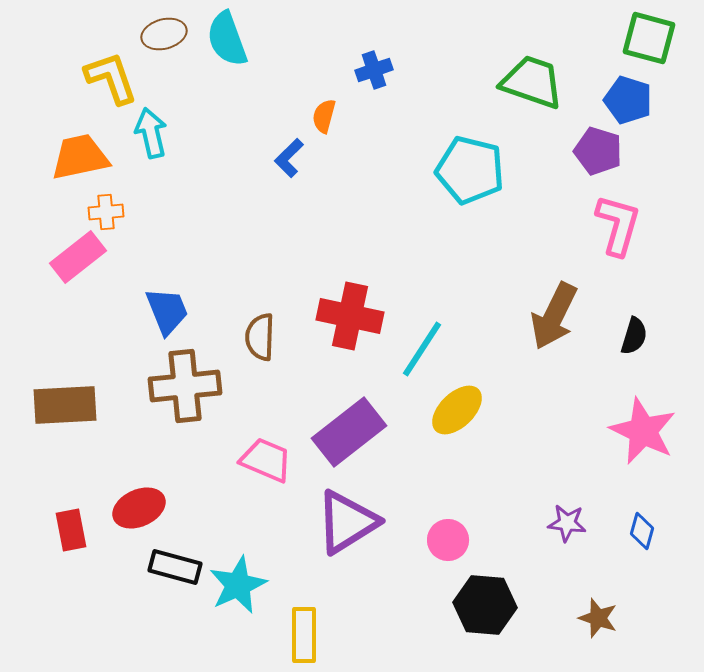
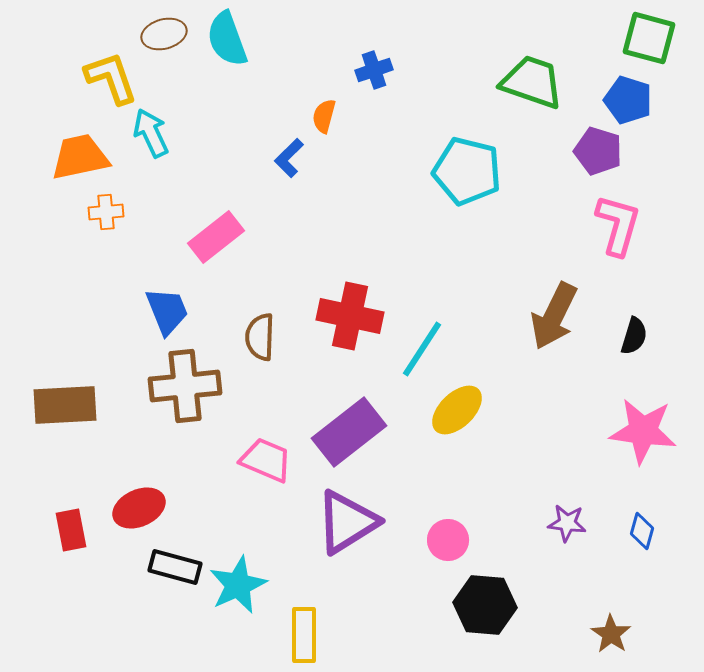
cyan arrow: rotated 12 degrees counterclockwise
cyan pentagon: moved 3 px left, 1 px down
pink rectangle: moved 138 px right, 20 px up
pink star: rotated 18 degrees counterclockwise
brown star: moved 13 px right, 16 px down; rotated 15 degrees clockwise
